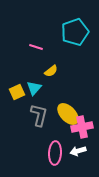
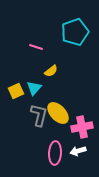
yellow square: moved 1 px left, 1 px up
yellow ellipse: moved 10 px left, 1 px up
